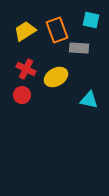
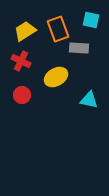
orange rectangle: moved 1 px right, 1 px up
red cross: moved 5 px left, 8 px up
